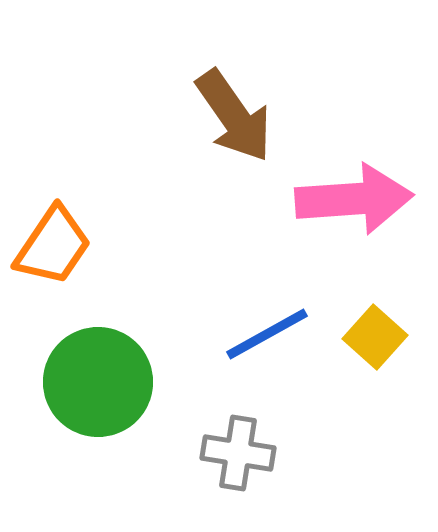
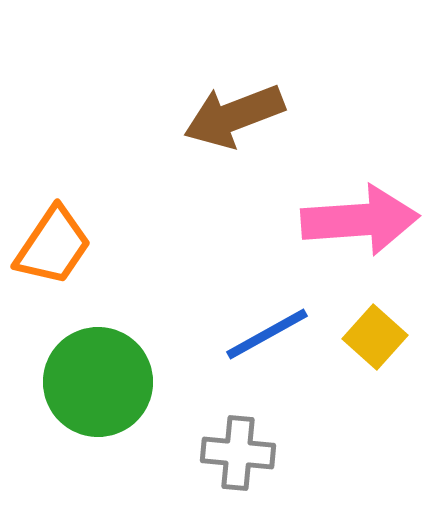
brown arrow: rotated 104 degrees clockwise
pink arrow: moved 6 px right, 21 px down
gray cross: rotated 4 degrees counterclockwise
